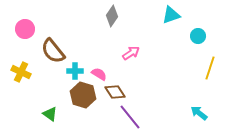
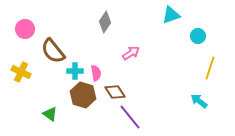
gray diamond: moved 7 px left, 6 px down
pink semicircle: moved 3 px left, 1 px up; rotated 49 degrees clockwise
cyan arrow: moved 12 px up
